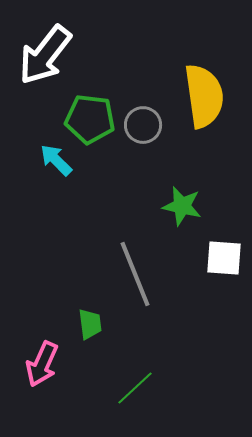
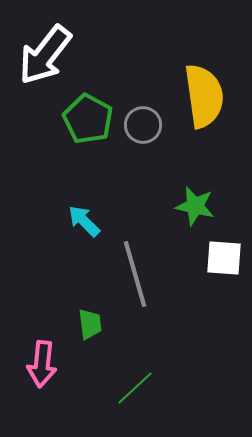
green pentagon: moved 2 px left; rotated 21 degrees clockwise
cyan arrow: moved 28 px right, 61 px down
green star: moved 13 px right
gray line: rotated 6 degrees clockwise
pink arrow: rotated 18 degrees counterclockwise
